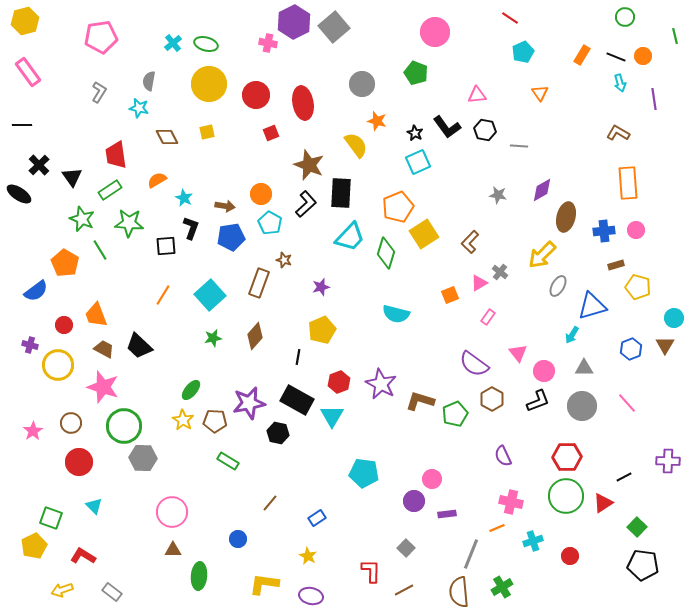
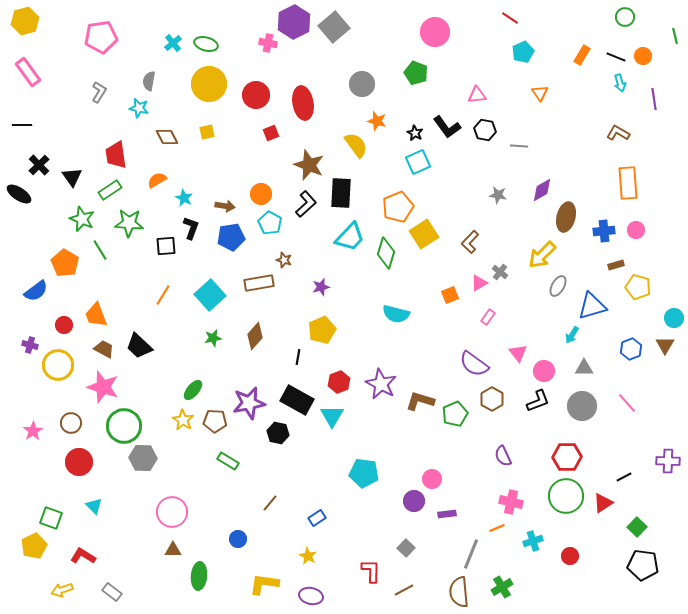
brown rectangle at (259, 283): rotated 60 degrees clockwise
green ellipse at (191, 390): moved 2 px right
